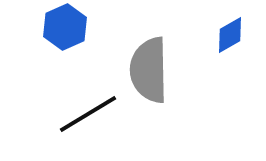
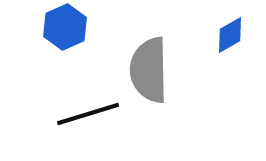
black line: rotated 14 degrees clockwise
